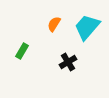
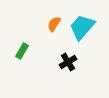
cyan trapezoid: moved 5 px left
